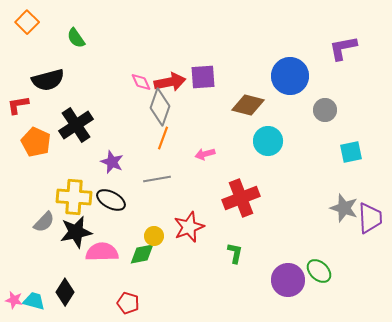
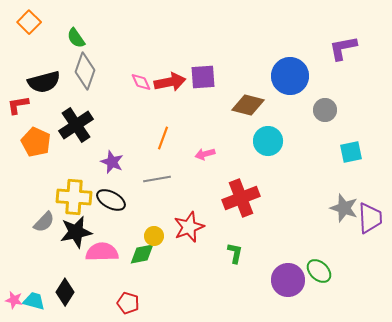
orange square: moved 2 px right
black semicircle: moved 4 px left, 2 px down
gray diamond: moved 75 px left, 36 px up
